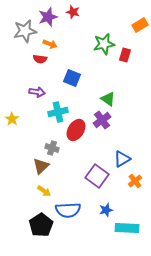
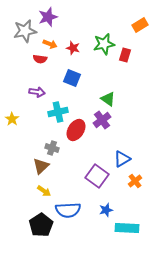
red star: moved 36 px down
